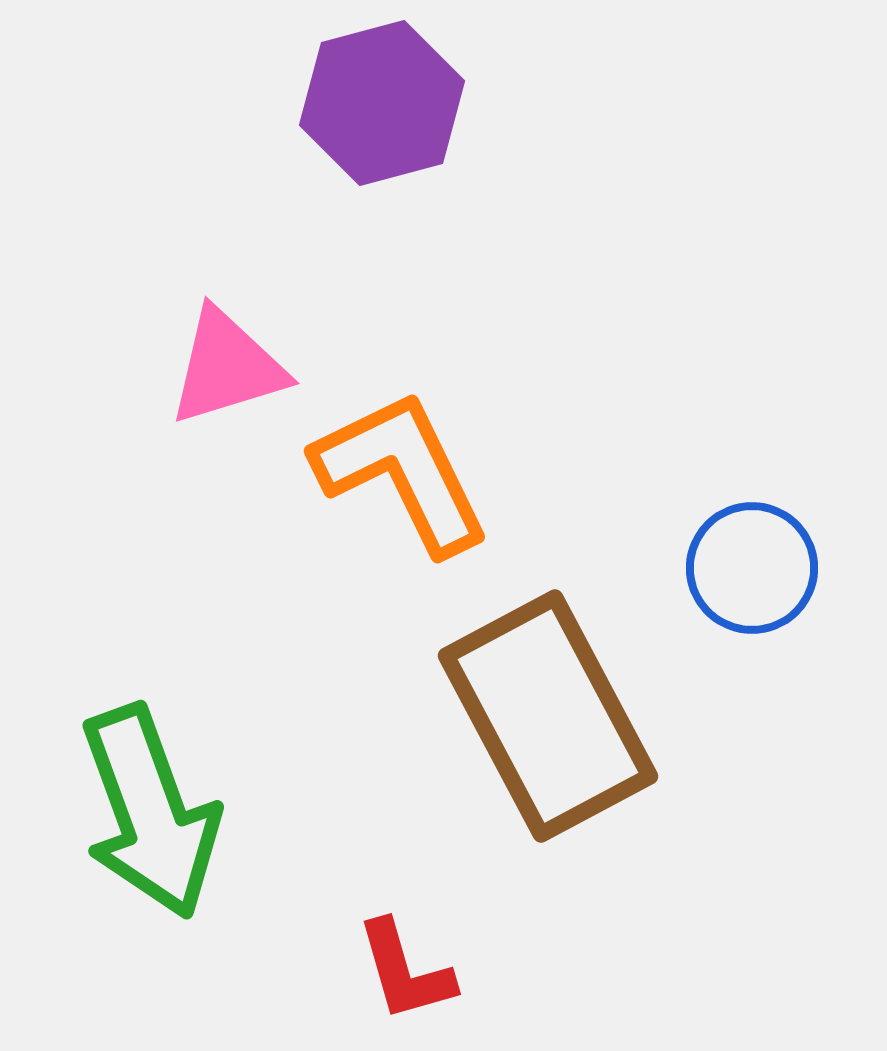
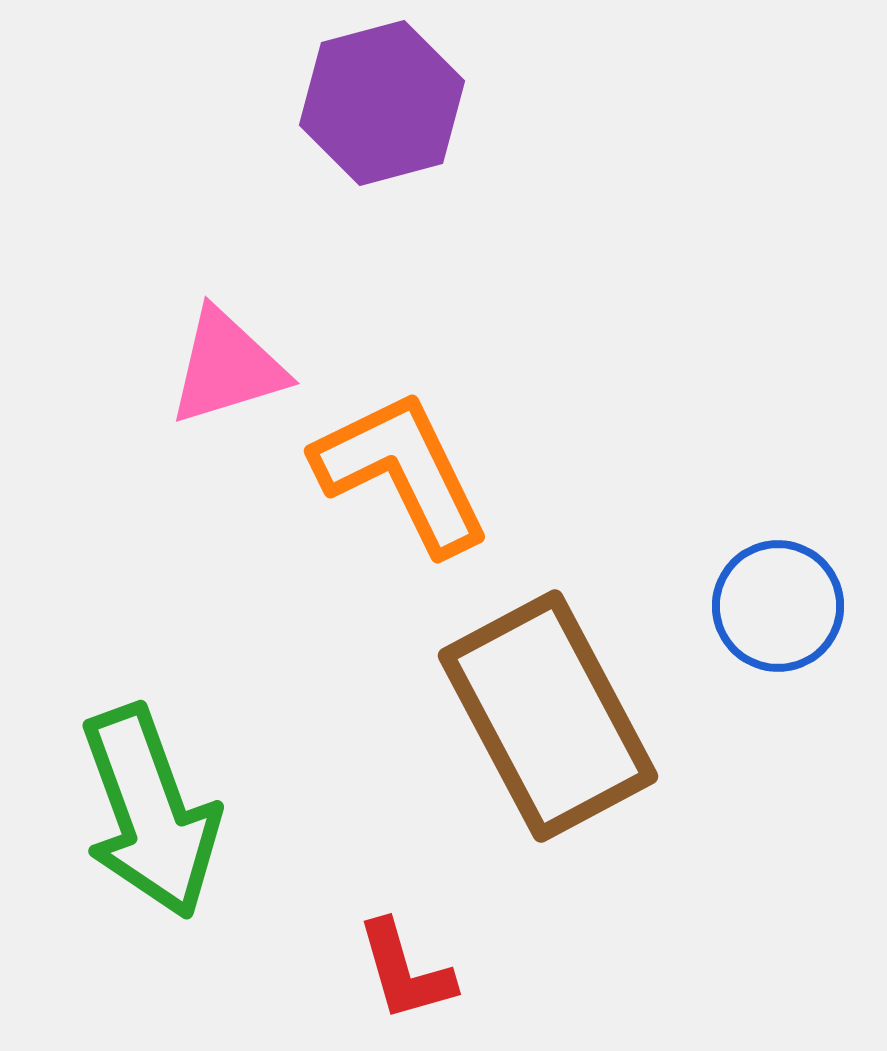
blue circle: moved 26 px right, 38 px down
